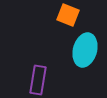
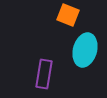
purple rectangle: moved 6 px right, 6 px up
